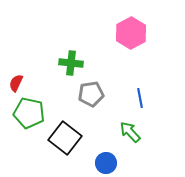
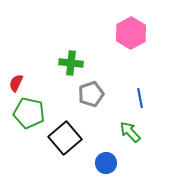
gray pentagon: rotated 10 degrees counterclockwise
black square: rotated 12 degrees clockwise
